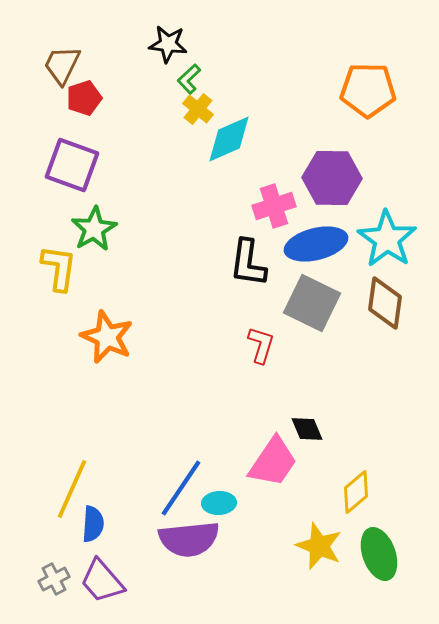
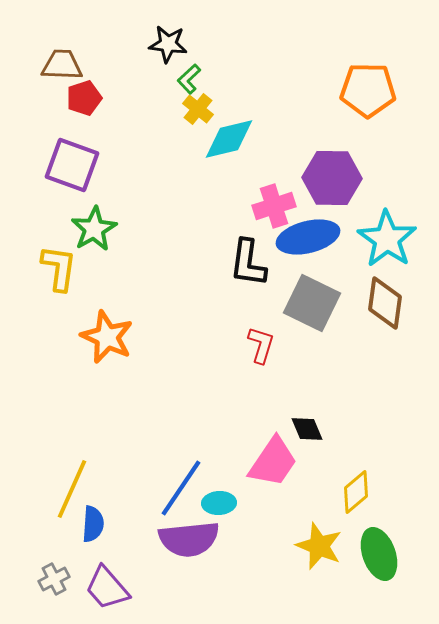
brown trapezoid: rotated 66 degrees clockwise
cyan diamond: rotated 10 degrees clockwise
blue ellipse: moved 8 px left, 7 px up
purple trapezoid: moved 5 px right, 7 px down
